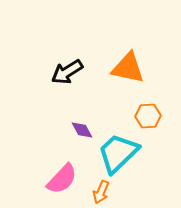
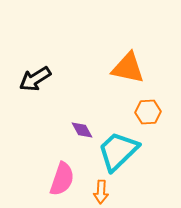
black arrow: moved 32 px left, 7 px down
orange hexagon: moved 4 px up
cyan trapezoid: moved 2 px up
pink semicircle: rotated 24 degrees counterclockwise
orange arrow: rotated 20 degrees counterclockwise
